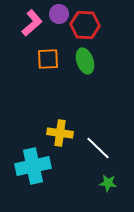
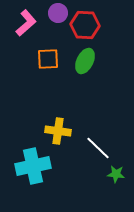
purple circle: moved 1 px left, 1 px up
pink L-shape: moved 6 px left
green ellipse: rotated 45 degrees clockwise
yellow cross: moved 2 px left, 2 px up
green star: moved 8 px right, 9 px up
